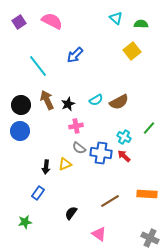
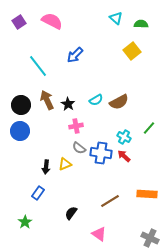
black star: rotated 16 degrees counterclockwise
green star: rotated 24 degrees counterclockwise
